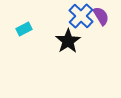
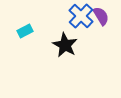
cyan rectangle: moved 1 px right, 2 px down
black star: moved 3 px left, 4 px down; rotated 10 degrees counterclockwise
